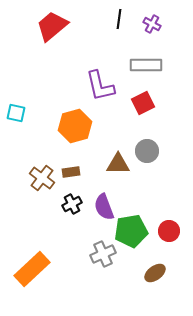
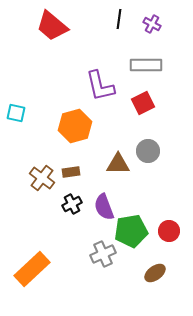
red trapezoid: rotated 100 degrees counterclockwise
gray circle: moved 1 px right
